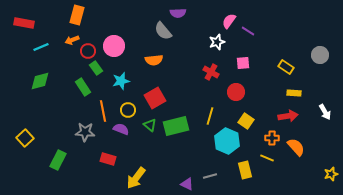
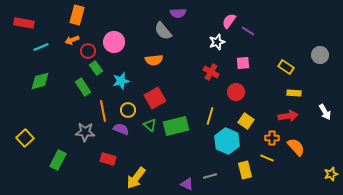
pink circle at (114, 46): moved 4 px up
